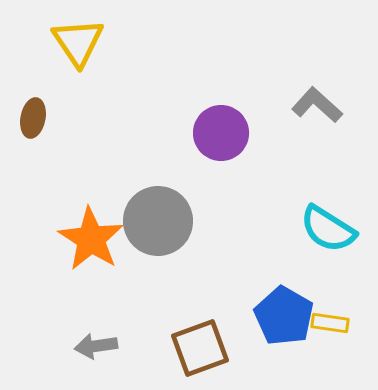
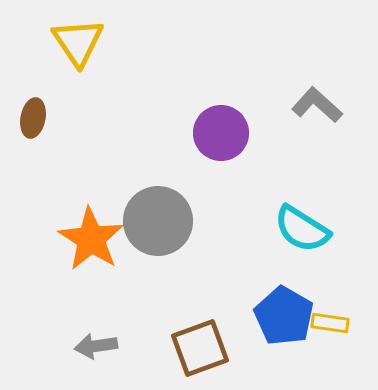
cyan semicircle: moved 26 px left
